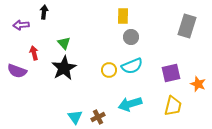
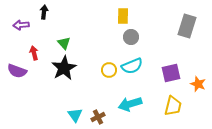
cyan triangle: moved 2 px up
